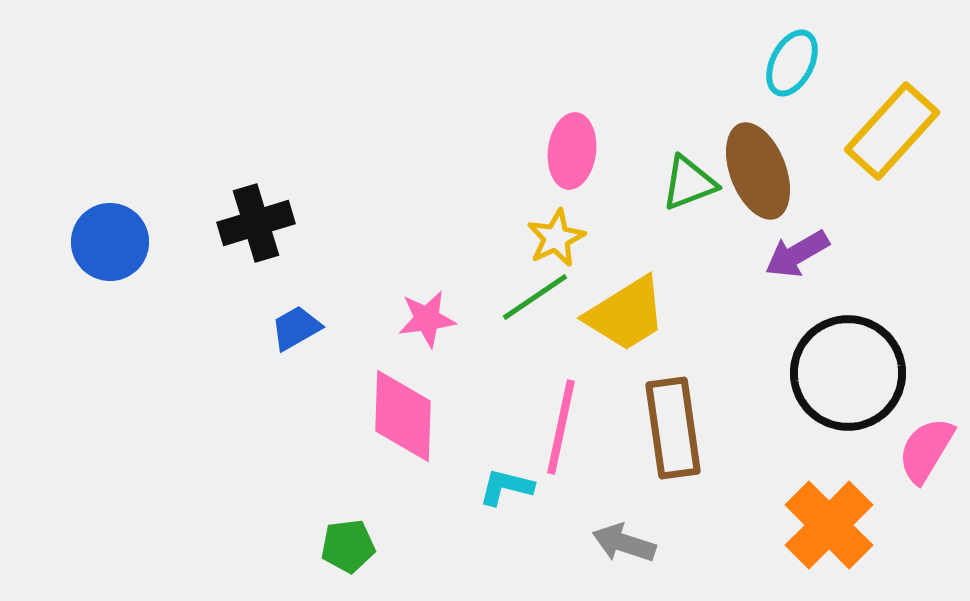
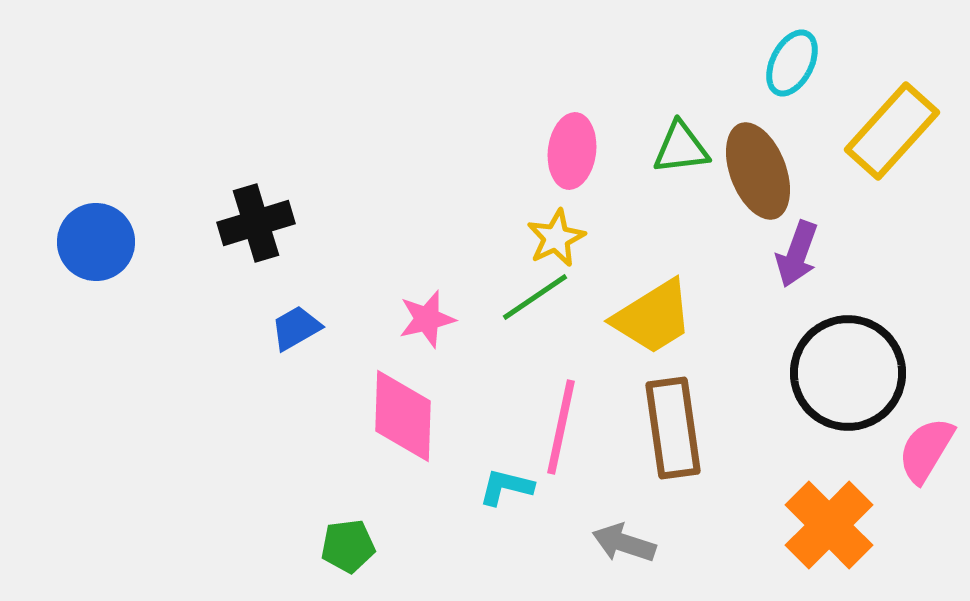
green triangle: moved 8 px left, 35 px up; rotated 14 degrees clockwise
blue circle: moved 14 px left
purple arrow: rotated 40 degrees counterclockwise
yellow trapezoid: moved 27 px right, 3 px down
pink star: rotated 6 degrees counterclockwise
